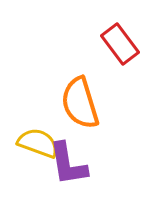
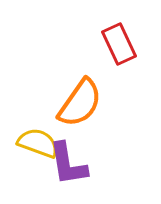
red rectangle: moved 1 px left; rotated 12 degrees clockwise
orange semicircle: rotated 128 degrees counterclockwise
